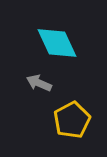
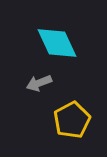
gray arrow: rotated 45 degrees counterclockwise
